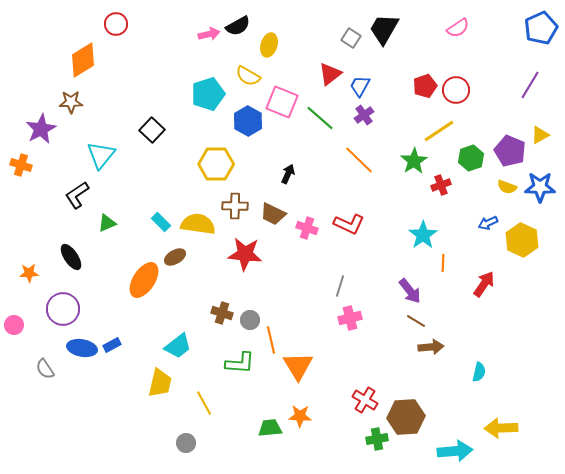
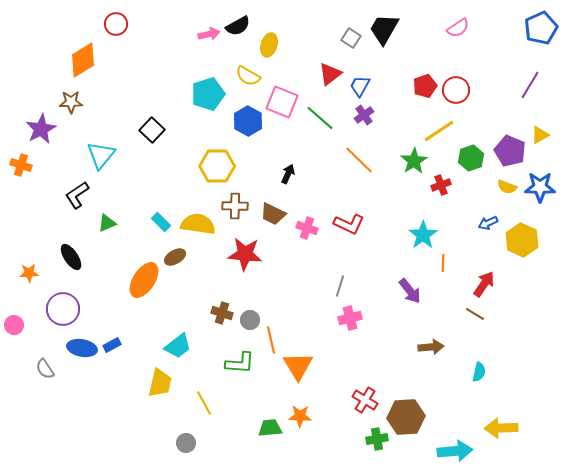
yellow hexagon at (216, 164): moved 1 px right, 2 px down
brown line at (416, 321): moved 59 px right, 7 px up
